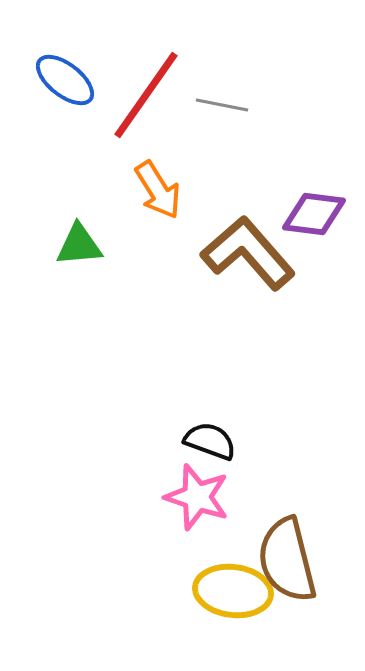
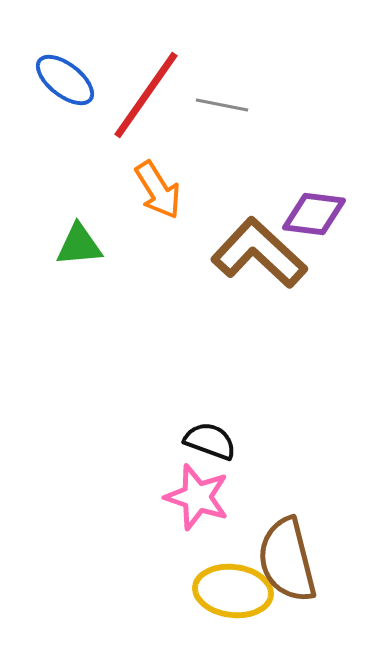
brown L-shape: moved 11 px right; rotated 6 degrees counterclockwise
